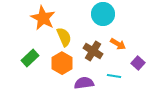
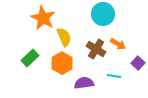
brown cross: moved 3 px right, 2 px up
